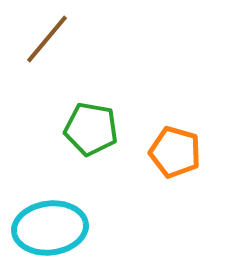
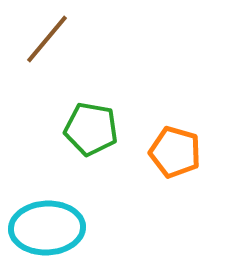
cyan ellipse: moved 3 px left; rotated 4 degrees clockwise
